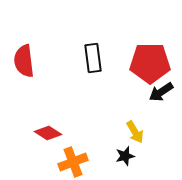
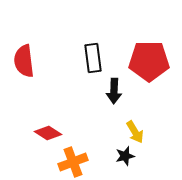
red pentagon: moved 1 px left, 2 px up
black arrow: moved 47 px left, 1 px up; rotated 55 degrees counterclockwise
